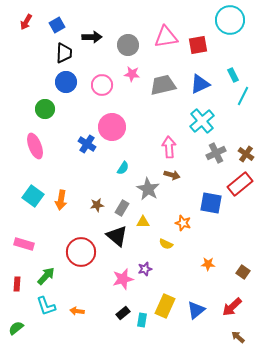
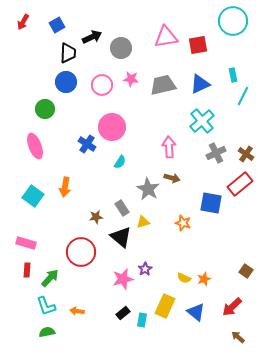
cyan circle at (230, 20): moved 3 px right, 1 px down
red arrow at (26, 22): moved 3 px left
black arrow at (92, 37): rotated 24 degrees counterclockwise
gray circle at (128, 45): moved 7 px left, 3 px down
black trapezoid at (64, 53): moved 4 px right
pink star at (132, 74): moved 1 px left, 5 px down
cyan rectangle at (233, 75): rotated 16 degrees clockwise
cyan semicircle at (123, 168): moved 3 px left, 6 px up
brown arrow at (172, 175): moved 3 px down
orange arrow at (61, 200): moved 4 px right, 13 px up
brown star at (97, 205): moved 1 px left, 12 px down
gray rectangle at (122, 208): rotated 63 degrees counterclockwise
yellow triangle at (143, 222): rotated 16 degrees counterclockwise
black triangle at (117, 236): moved 4 px right, 1 px down
pink rectangle at (24, 244): moved 2 px right, 1 px up
yellow semicircle at (166, 244): moved 18 px right, 34 px down
orange star at (208, 264): moved 4 px left, 15 px down; rotated 24 degrees counterclockwise
purple star at (145, 269): rotated 16 degrees counterclockwise
brown square at (243, 272): moved 3 px right, 1 px up
green arrow at (46, 276): moved 4 px right, 2 px down
red rectangle at (17, 284): moved 10 px right, 14 px up
blue triangle at (196, 310): moved 2 px down; rotated 42 degrees counterclockwise
green semicircle at (16, 328): moved 31 px right, 4 px down; rotated 28 degrees clockwise
